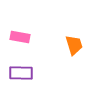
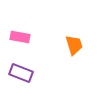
purple rectangle: rotated 20 degrees clockwise
